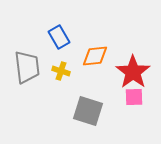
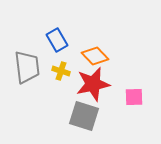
blue rectangle: moved 2 px left, 3 px down
orange diamond: rotated 52 degrees clockwise
red star: moved 40 px left, 12 px down; rotated 24 degrees clockwise
gray square: moved 4 px left, 5 px down
